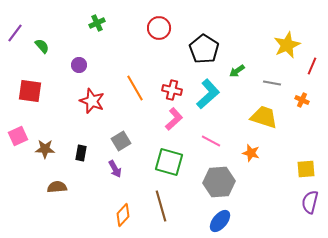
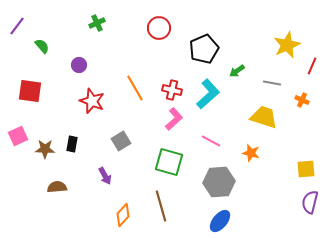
purple line: moved 2 px right, 7 px up
black pentagon: rotated 16 degrees clockwise
black rectangle: moved 9 px left, 9 px up
purple arrow: moved 10 px left, 7 px down
